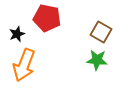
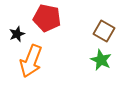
brown square: moved 3 px right, 1 px up
green star: moved 4 px right; rotated 20 degrees clockwise
orange arrow: moved 7 px right, 4 px up
